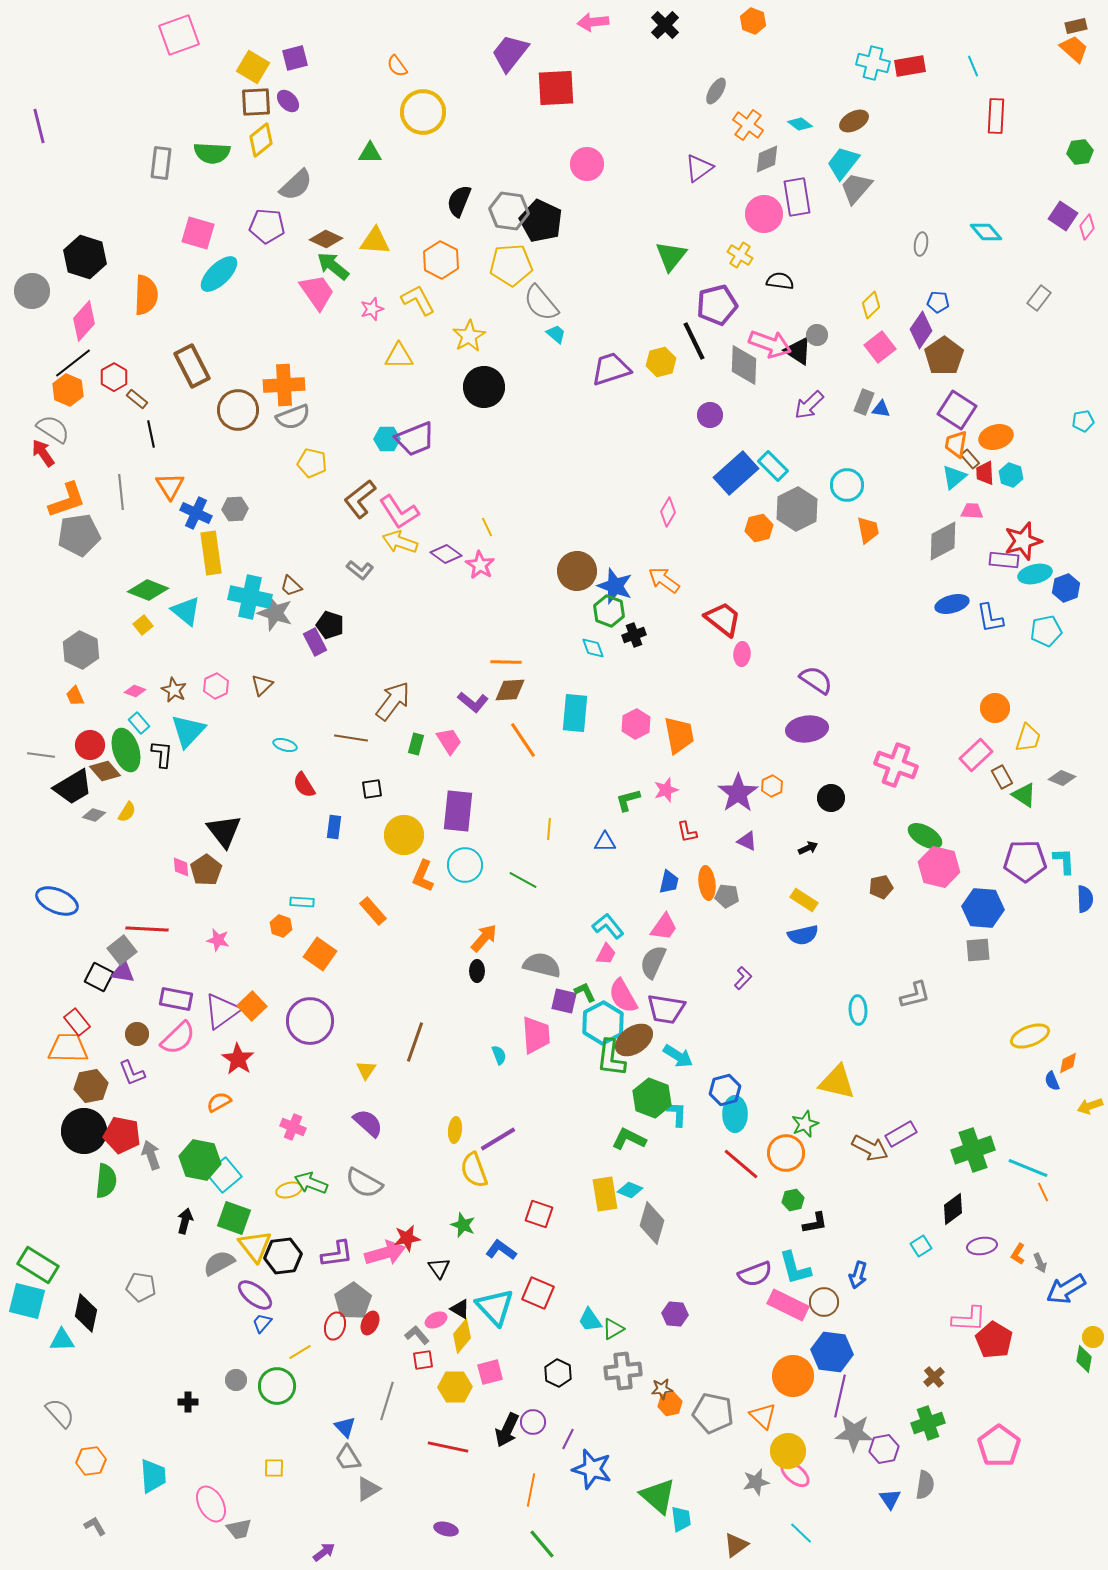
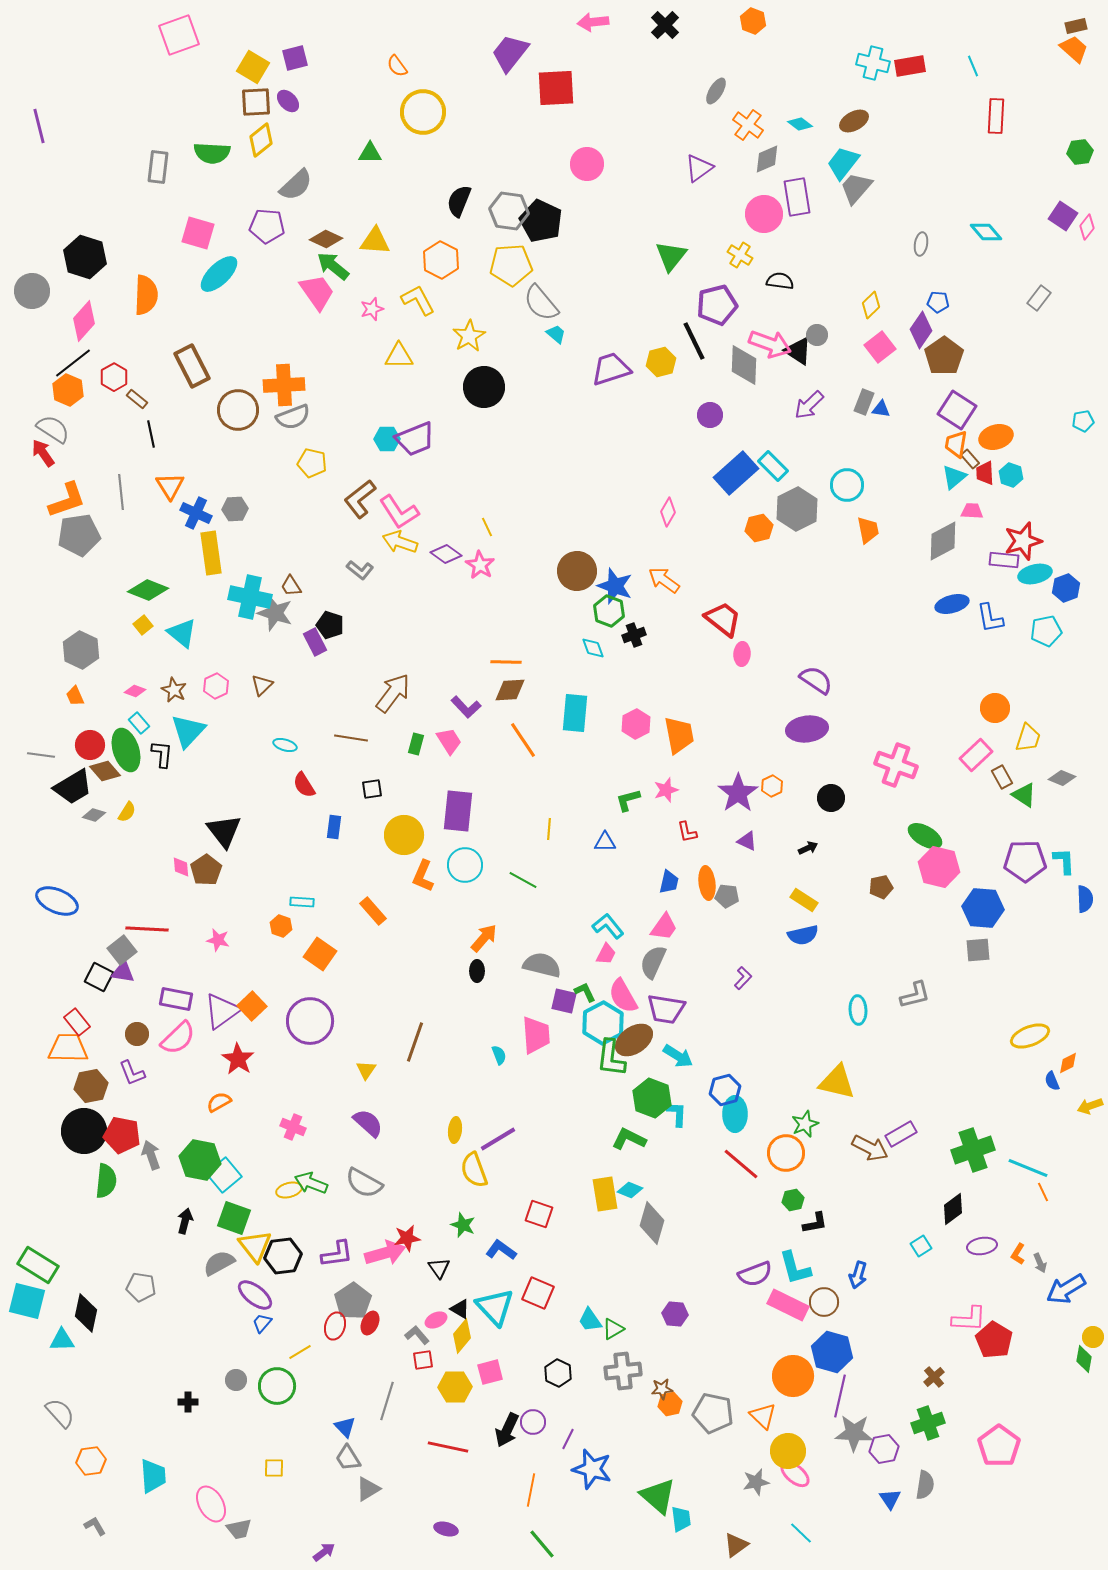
gray rectangle at (161, 163): moved 3 px left, 4 px down
brown trapezoid at (291, 586): rotated 15 degrees clockwise
cyan triangle at (186, 611): moved 4 px left, 22 px down
brown arrow at (393, 701): moved 8 px up
purple L-shape at (473, 702): moved 7 px left, 5 px down; rotated 8 degrees clockwise
blue hexagon at (832, 1352): rotated 9 degrees clockwise
